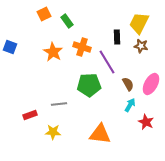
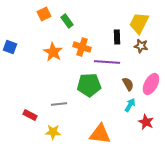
purple line: rotated 55 degrees counterclockwise
red rectangle: rotated 48 degrees clockwise
